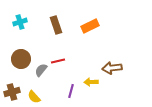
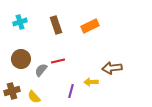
brown cross: moved 1 px up
